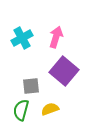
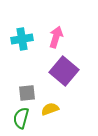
cyan cross: moved 1 px down; rotated 20 degrees clockwise
gray square: moved 4 px left, 7 px down
green semicircle: moved 8 px down
